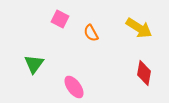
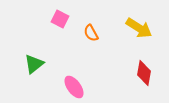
green triangle: rotated 15 degrees clockwise
